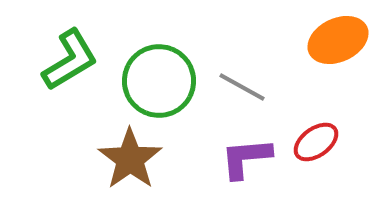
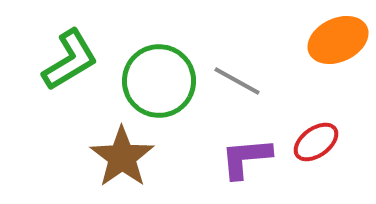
gray line: moved 5 px left, 6 px up
brown star: moved 8 px left, 2 px up
